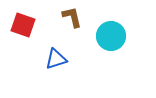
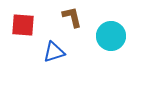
red square: rotated 15 degrees counterclockwise
blue triangle: moved 2 px left, 7 px up
